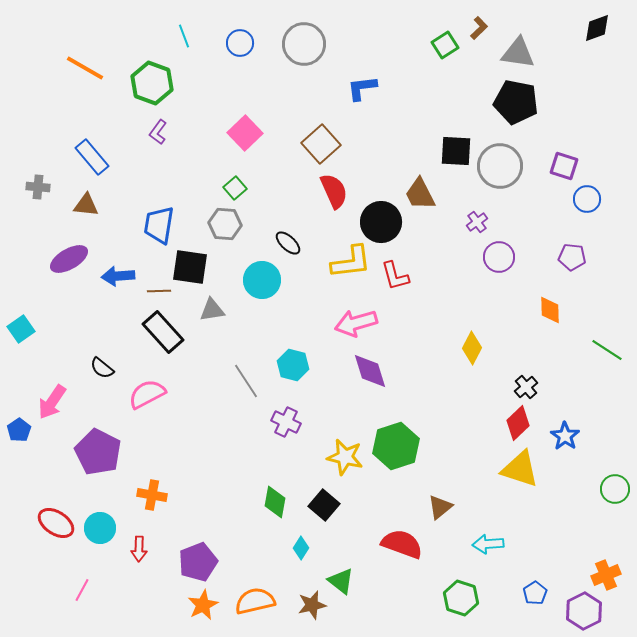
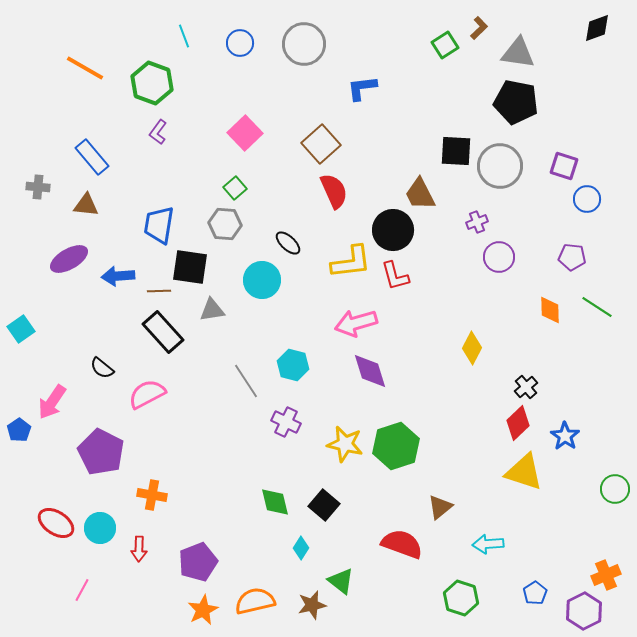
black circle at (381, 222): moved 12 px right, 8 px down
purple cross at (477, 222): rotated 15 degrees clockwise
green line at (607, 350): moved 10 px left, 43 px up
purple pentagon at (98, 452): moved 3 px right
yellow star at (345, 457): moved 13 px up
yellow triangle at (520, 469): moved 4 px right, 3 px down
green diamond at (275, 502): rotated 24 degrees counterclockwise
orange star at (203, 605): moved 5 px down
